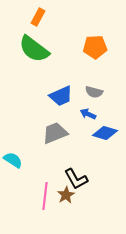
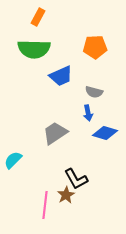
green semicircle: rotated 36 degrees counterclockwise
blue trapezoid: moved 20 px up
blue arrow: moved 1 px up; rotated 126 degrees counterclockwise
gray trapezoid: rotated 12 degrees counterclockwise
cyan semicircle: rotated 78 degrees counterclockwise
pink line: moved 9 px down
